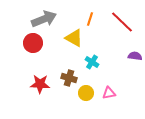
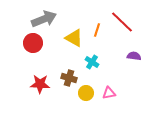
orange line: moved 7 px right, 11 px down
purple semicircle: moved 1 px left
